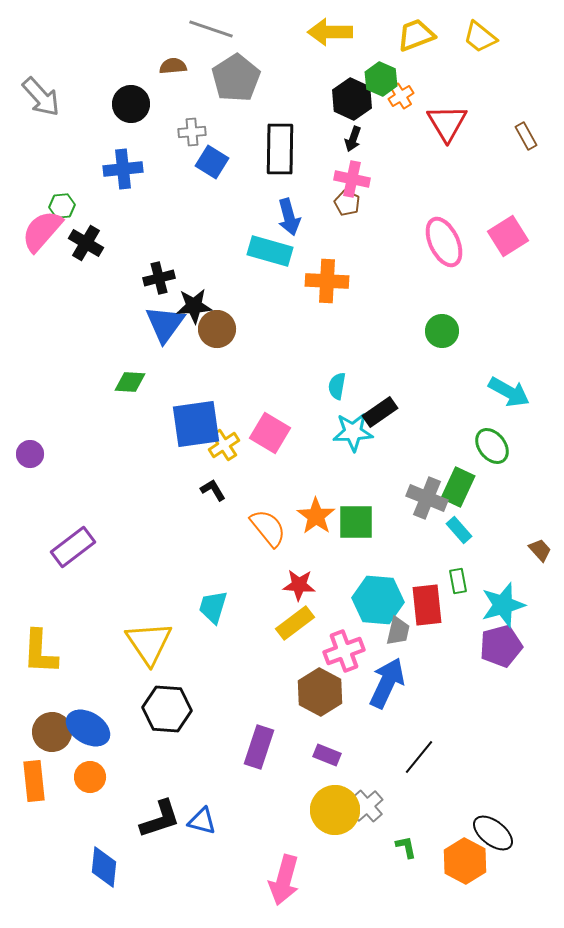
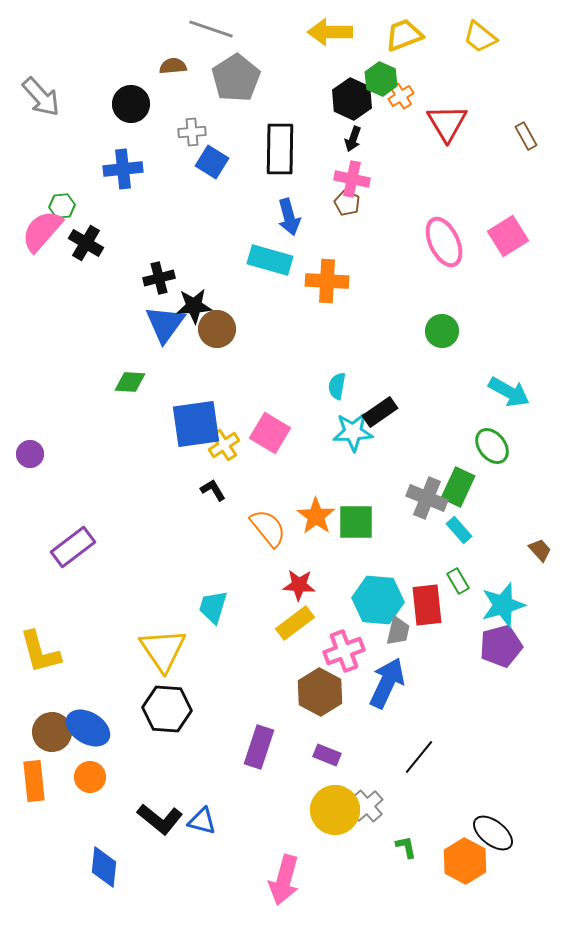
yellow trapezoid at (416, 35): moved 12 px left
cyan rectangle at (270, 251): moved 9 px down
green rectangle at (458, 581): rotated 20 degrees counterclockwise
yellow triangle at (149, 643): moved 14 px right, 7 px down
yellow L-shape at (40, 652): rotated 18 degrees counterclockwise
black L-shape at (160, 819): rotated 57 degrees clockwise
